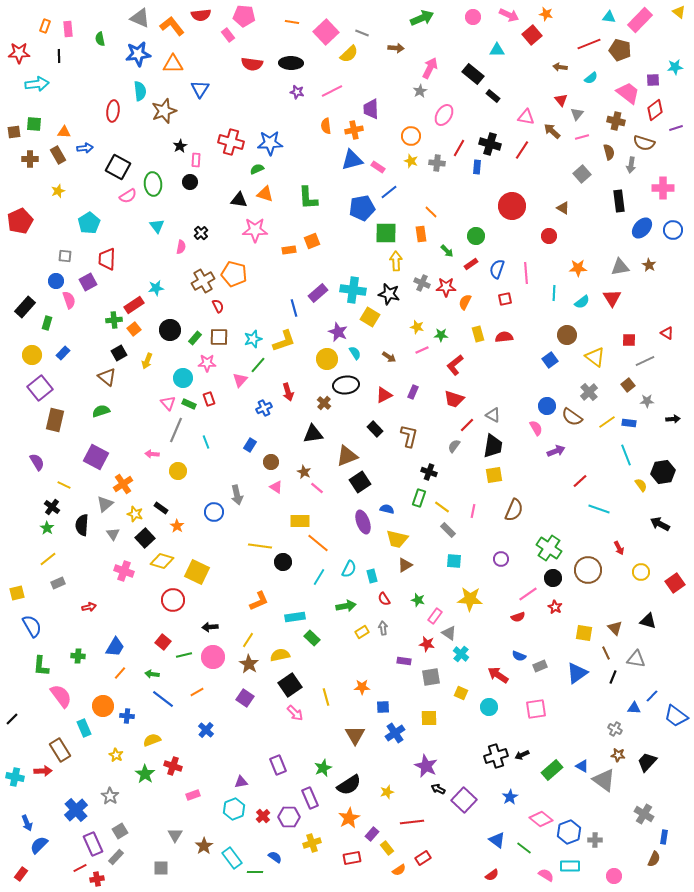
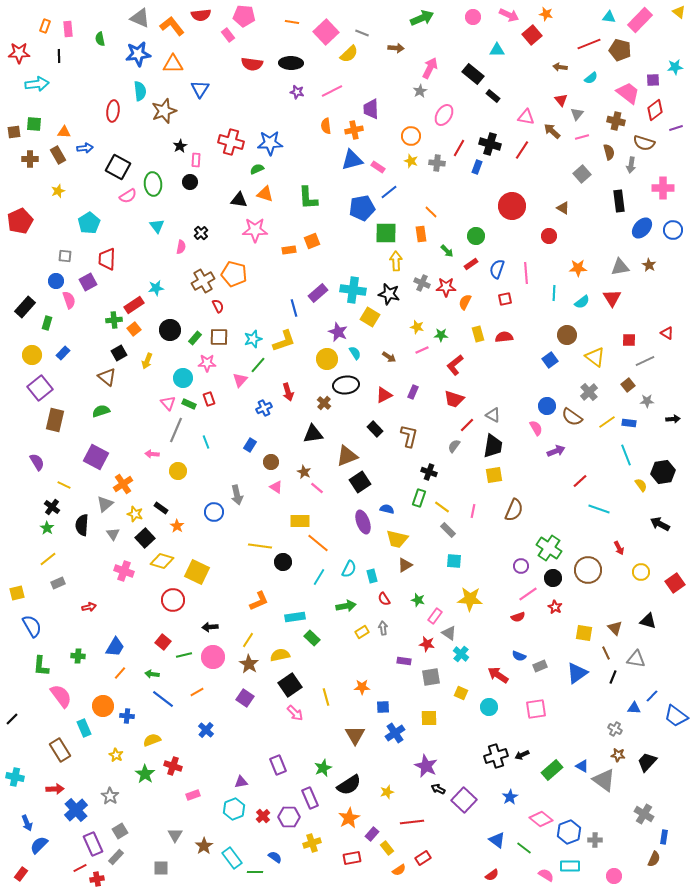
blue rectangle at (477, 167): rotated 16 degrees clockwise
purple circle at (501, 559): moved 20 px right, 7 px down
red arrow at (43, 771): moved 12 px right, 18 px down
